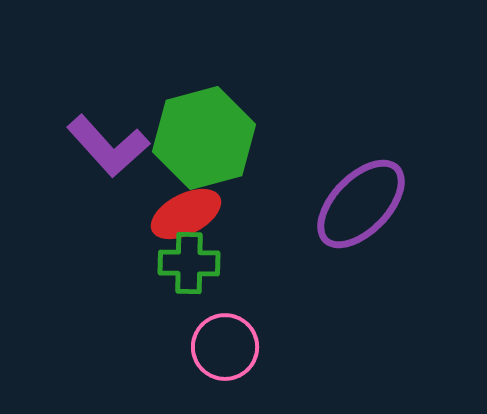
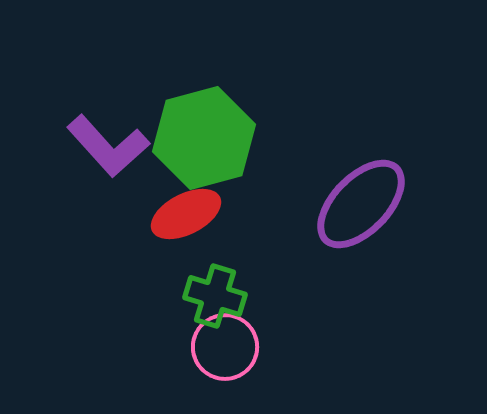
green cross: moved 26 px right, 33 px down; rotated 16 degrees clockwise
